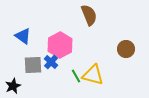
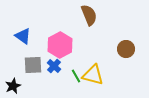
blue cross: moved 3 px right, 4 px down
